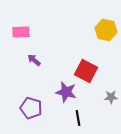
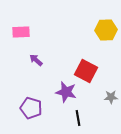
yellow hexagon: rotated 15 degrees counterclockwise
purple arrow: moved 2 px right
